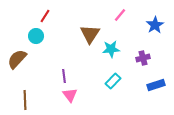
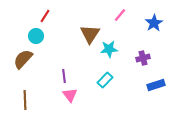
blue star: moved 1 px left, 2 px up
cyan star: moved 2 px left
brown semicircle: moved 6 px right
cyan rectangle: moved 8 px left, 1 px up
